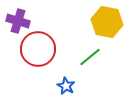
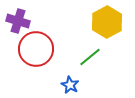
yellow hexagon: rotated 20 degrees clockwise
red circle: moved 2 px left
blue star: moved 4 px right, 1 px up
